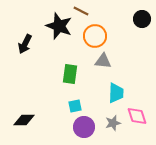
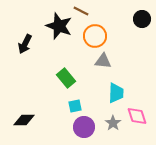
green rectangle: moved 4 px left, 4 px down; rotated 48 degrees counterclockwise
gray star: rotated 21 degrees counterclockwise
